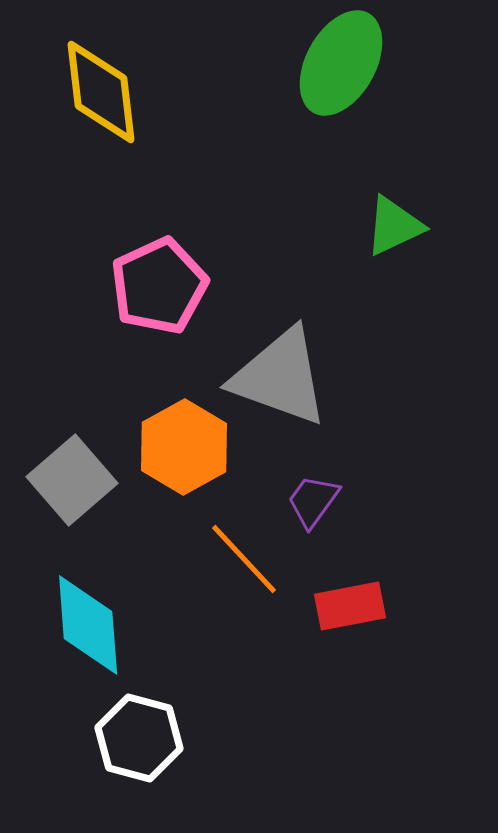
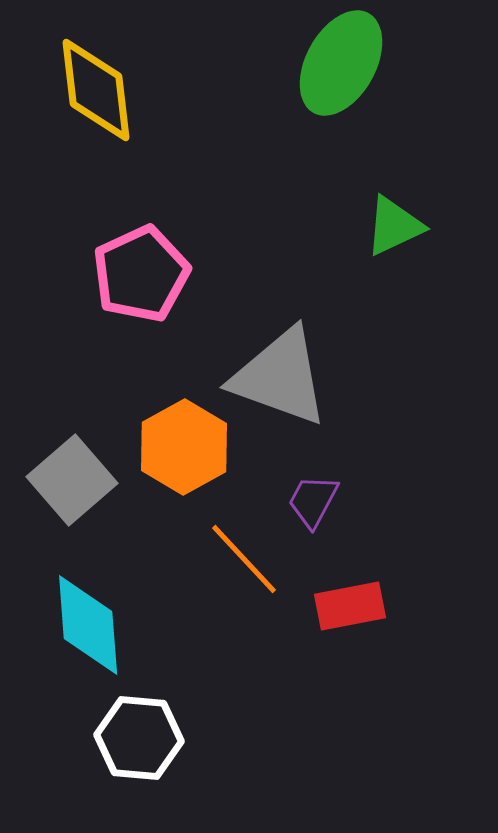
yellow diamond: moved 5 px left, 2 px up
pink pentagon: moved 18 px left, 12 px up
purple trapezoid: rotated 8 degrees counterclockwise
white hexagon: rotated 10 degrees counterclockwise
